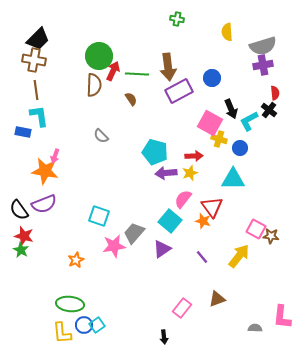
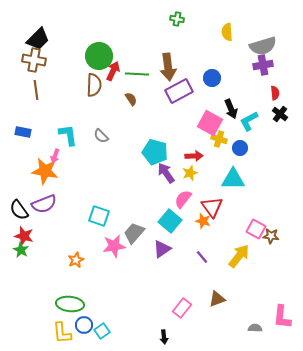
black cross at (269, 110): moved 11 px right, 4 px down
cyan L-shape at (39, 116): moved 29 px right, 19 px down
purple arrow at (166, 173): rotated 60 degrees clockwise
cyan square at (97, 325): moved 5 px right, 6 px down
